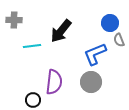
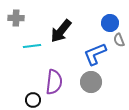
gray cross: moved 2 px right, 2 px up
